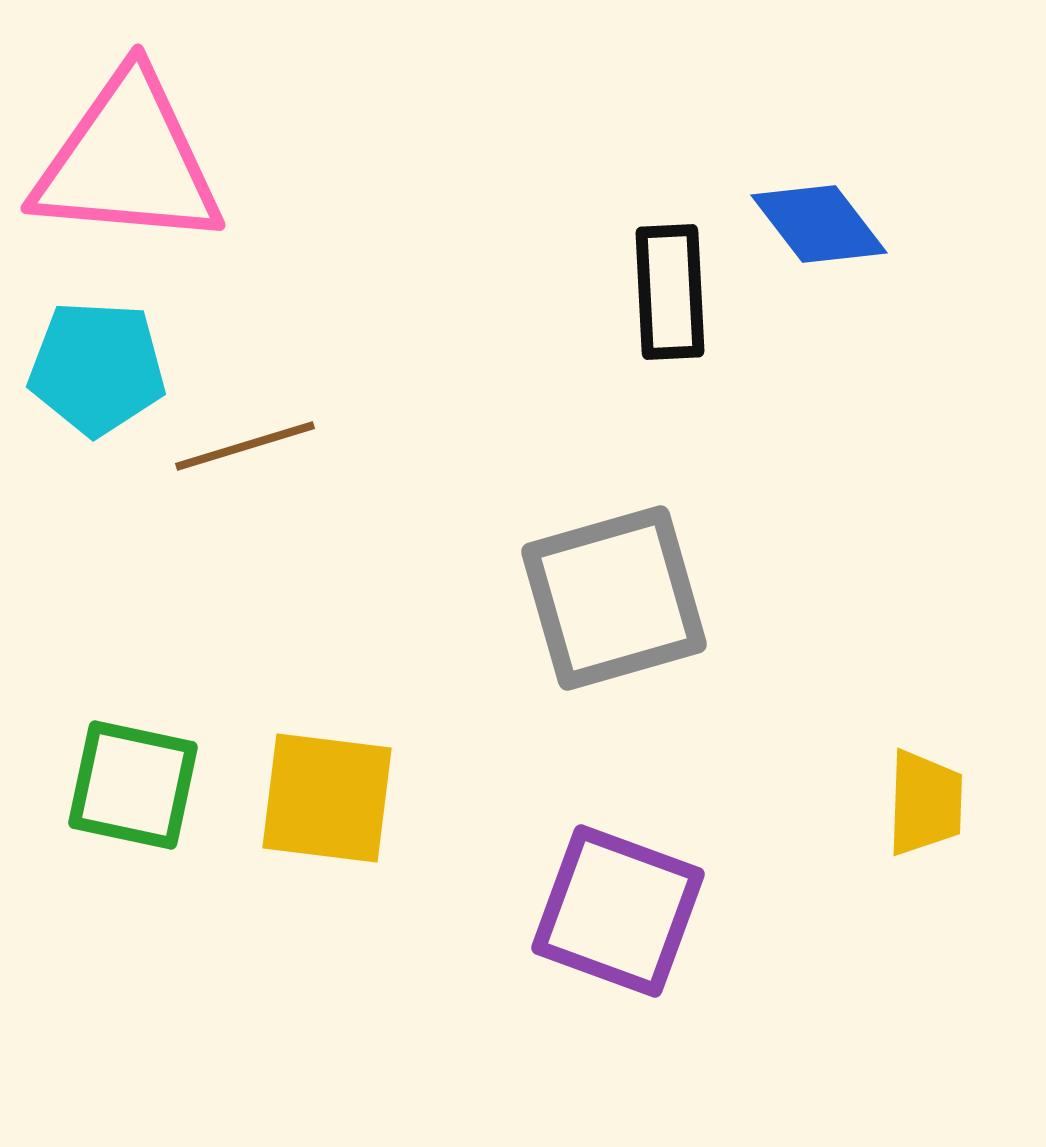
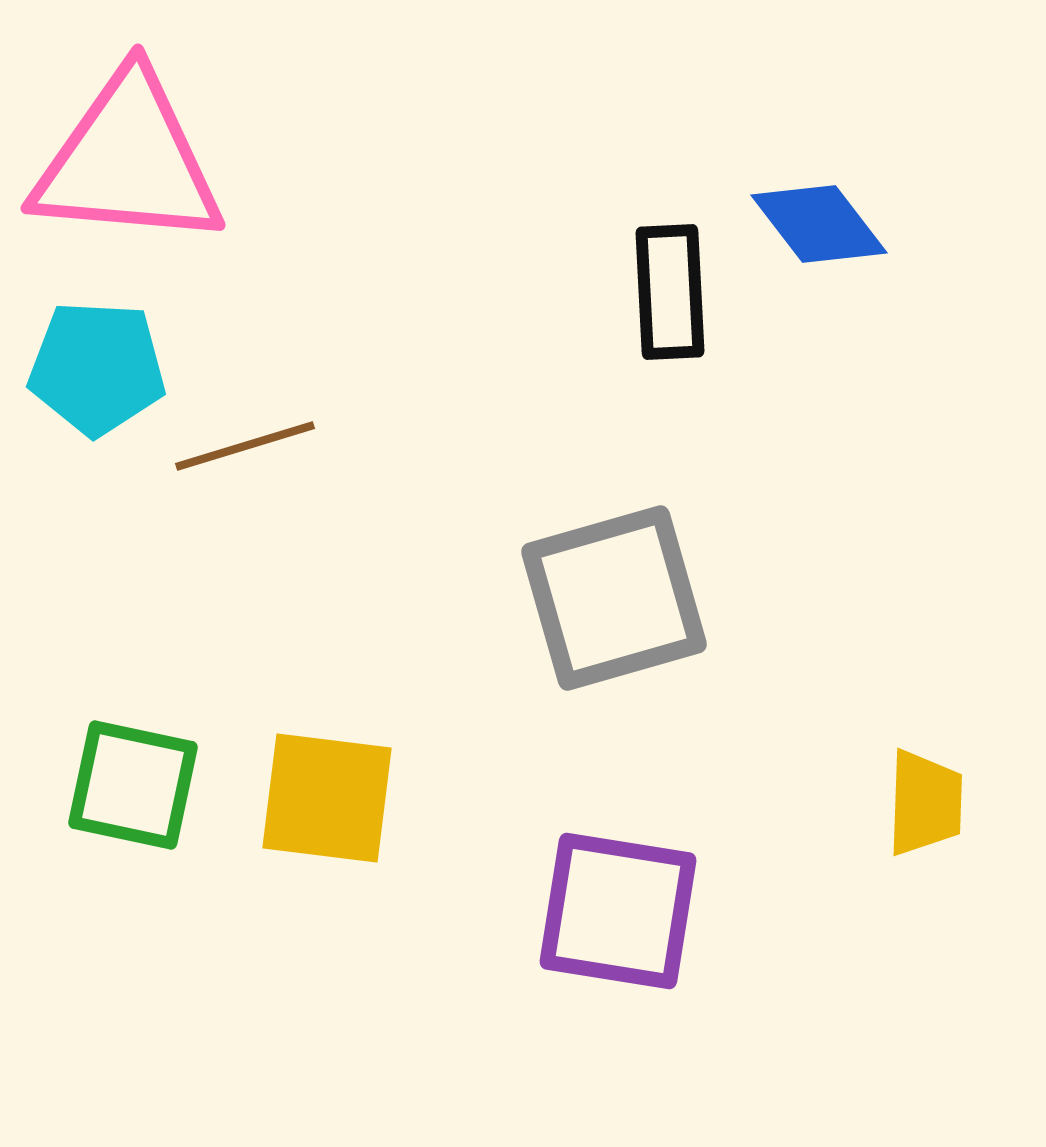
purple square: rotated 11 degrees counterclockwise
